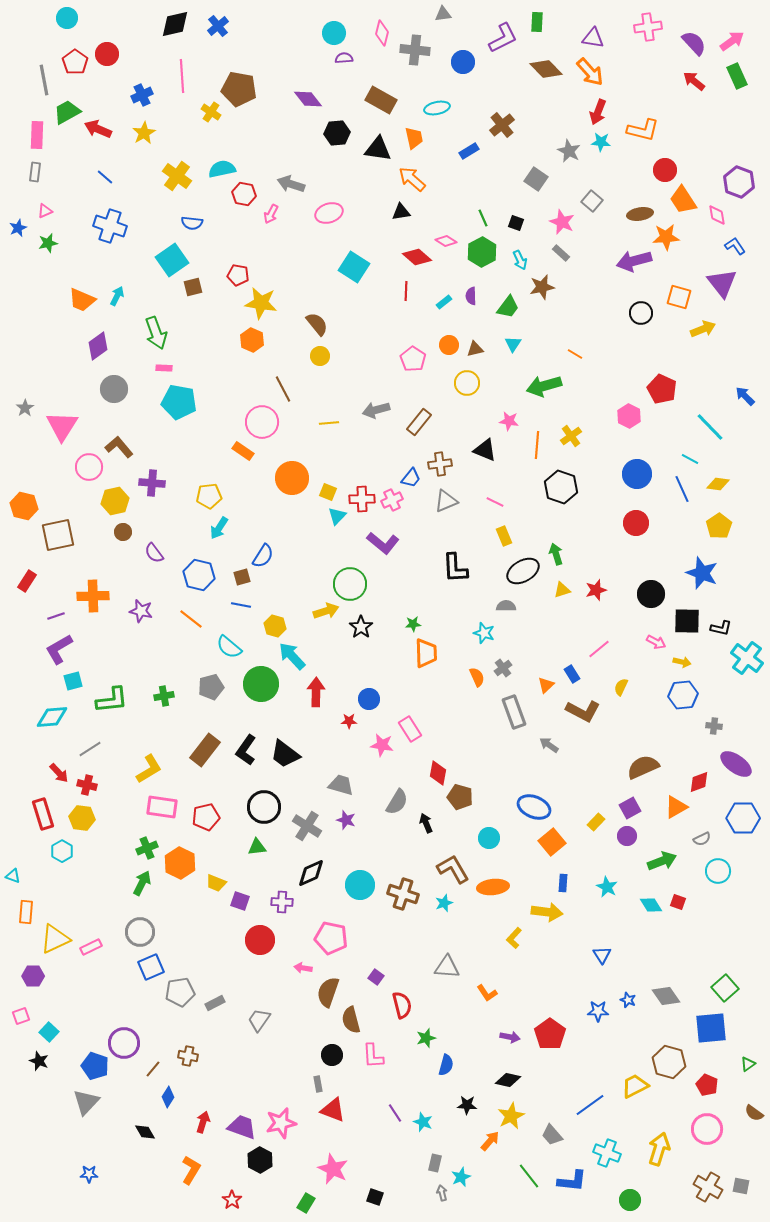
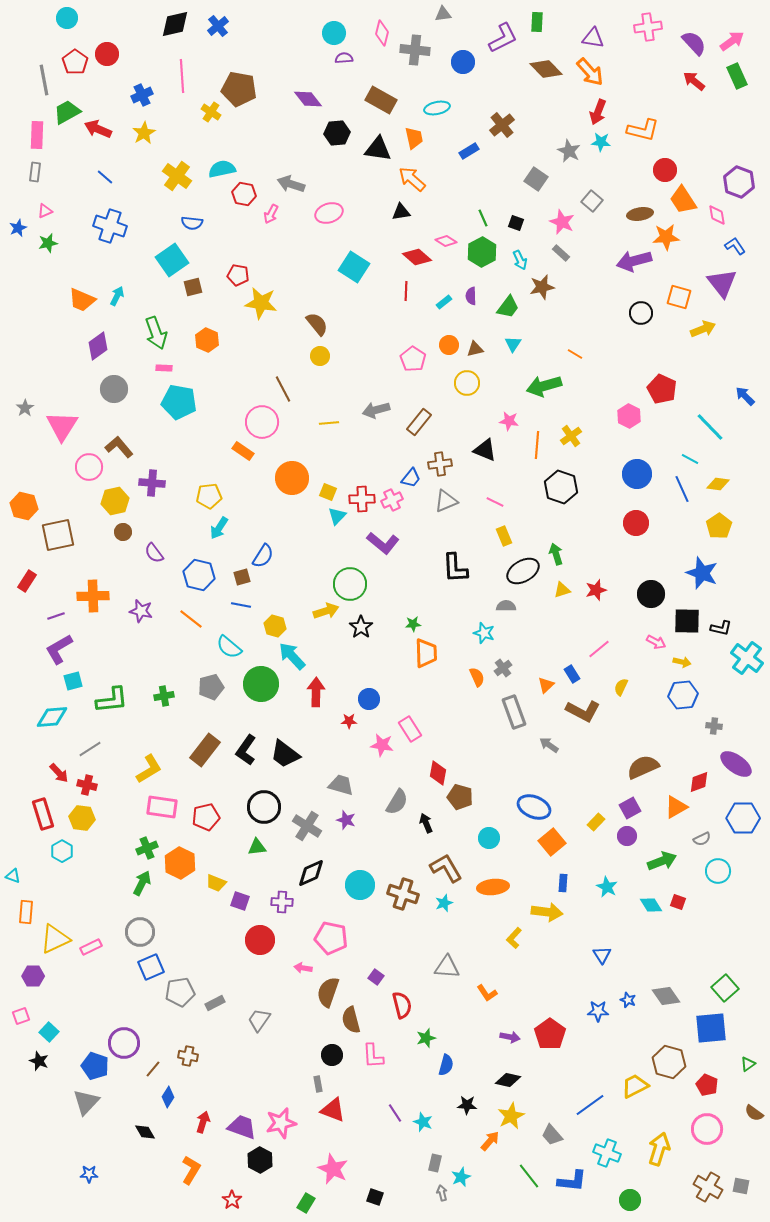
orange hexagon at (252, 340): moved 45 px left
brown L-shape at (453, 869): moved 7 px left, 1 px up
